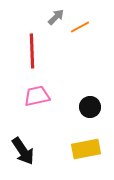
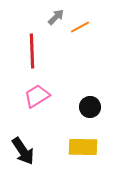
pink trapezoid: rotated 20 degrees counterclockwise
yellow rectangle: moved 3 px left, 2 px up; rotated 12 degrees clockwise
